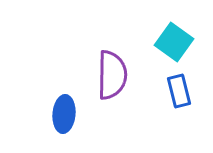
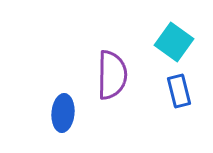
blue ellipse: moved 1 px left, 1 px up
